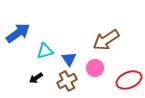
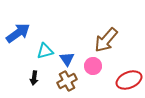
brown arrow: rotated 16 degrees counterclockwise
blue triangle: moved 2 px left
pink circle: moved 2 px left, 2 px up
black arrow: moved 2 px left; rotated 48 degrees counterclockwise
